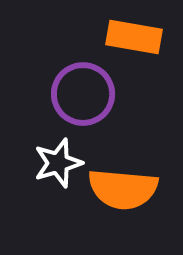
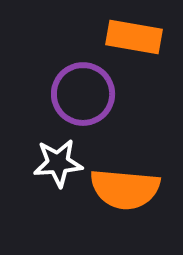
white star: rotated 12 degrees clockwise
orange semicircle: moved 2 px right
